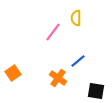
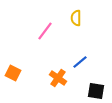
pink line: moved 8 px left, 1 px up
blue line: moved 2 px right, 1 px down
orange square: rotated 28 degrees counterclockwise
